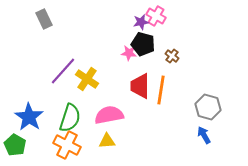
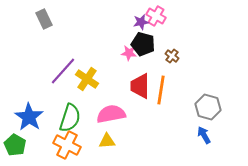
pink semicircle: moved 2 px right, 1 px up
